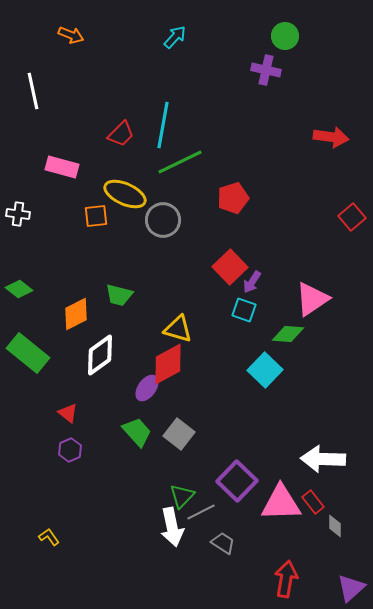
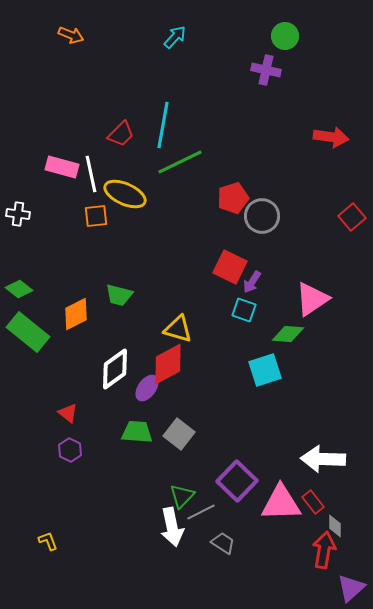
white line at (33, 91): moved 58 px right, 83 px down
gray circle at (163, 220): moved 99 px right, 4 px up
red square at (230, 267): rotated 20 degrees counterclockwise
green rectangle at (28, 353): moved 21 px up
white diamond at (100, 355): moved 15 px right, 14 px down
cyan square at (265, 370): rotated 28 degrees clockwise
green trapezoid at (137, 432): rotated 44 degrees counterclockwise
purple hexagon at (70, 450): rotated 10 degrees counterclockwise
yellow L-shape at (49, 537): moved 1 px left, 4 px down; rotated 15 degrees clockwise
red arrow at (286, 579): moved 38 px right, 29 px up
